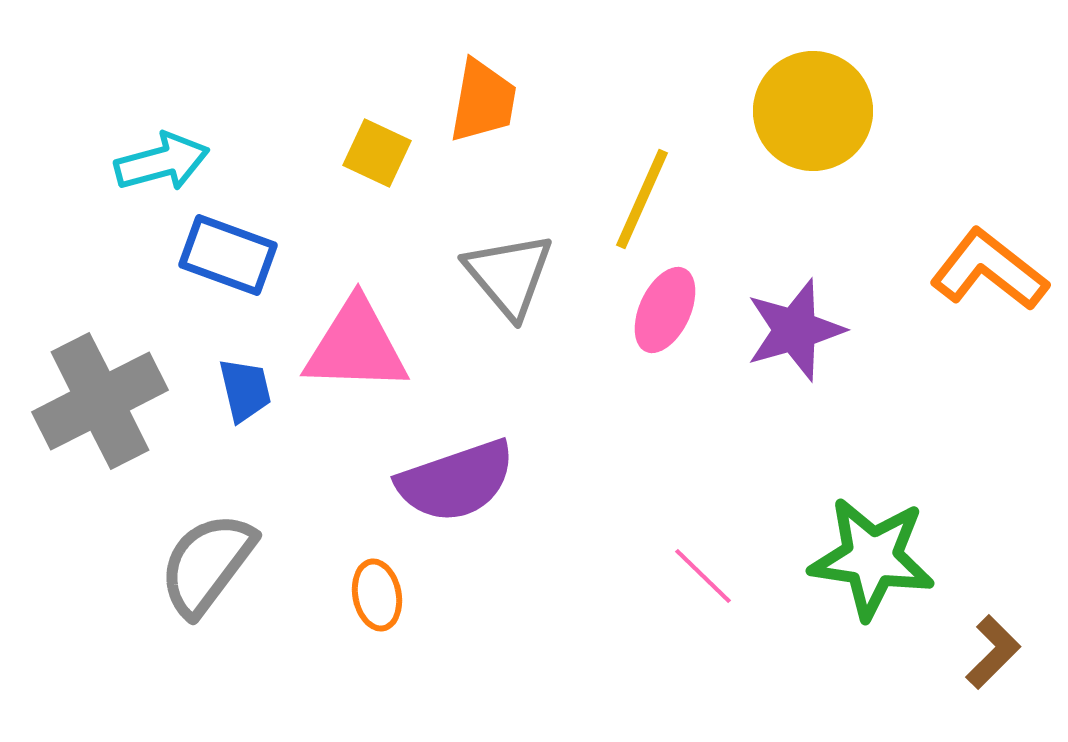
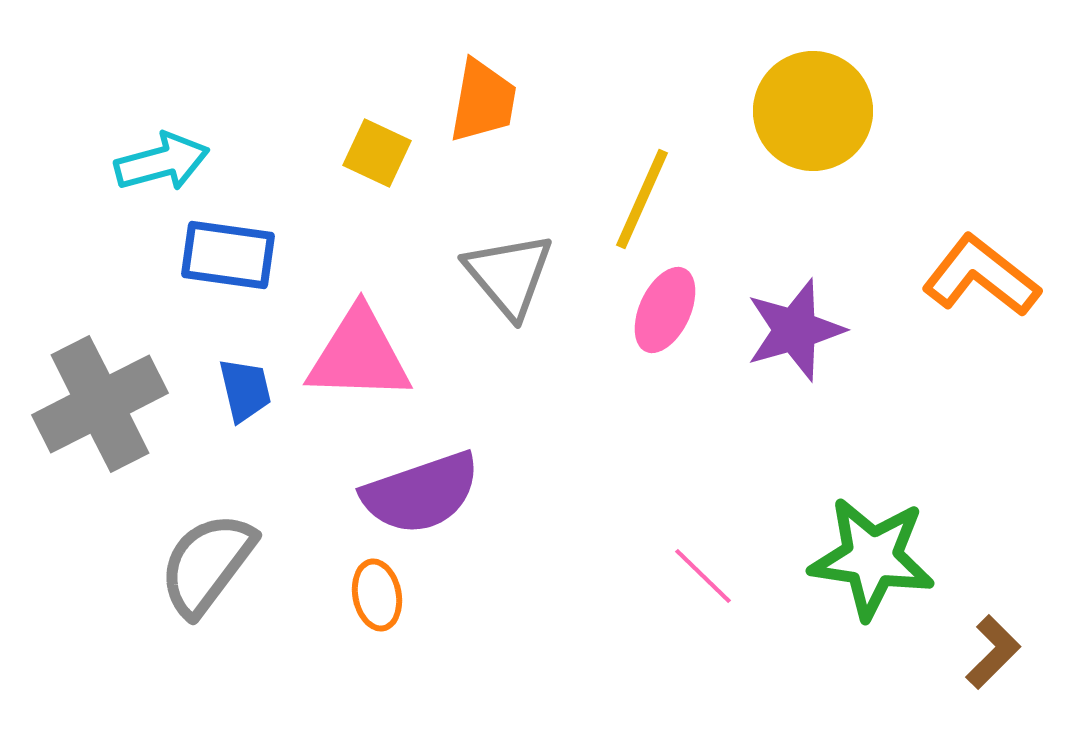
blue rectangle: rotated 12 degrees counterclockwise
orange L-shape: moved 8 px left, 6 px down
pink triangle: moved 3 px right, 9 px down
gray cross: moved 3 px down
purple semicircle: moved 35 px left, 12 px down
